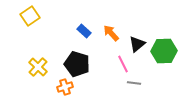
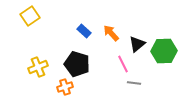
yellow cross: rotated 24 degrees clockwise
